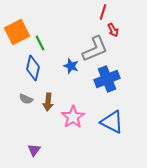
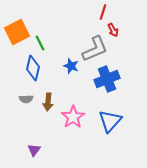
gray semicircle: rotated 24 degrees counterclockwise
blue triangle: moved 2 px left, 1 px up; rotated 45 degrees clockwise
